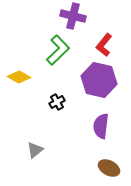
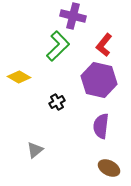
green L-shape: moved 4 px up
